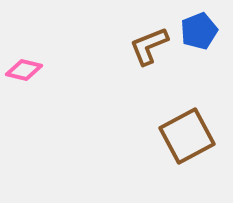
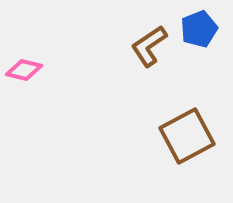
blue pentagon: moved 2 px up
brown L-shape: rotated 12 degrees counterclockwise
